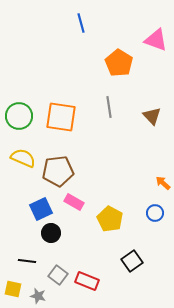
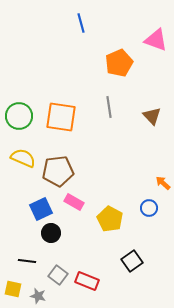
orange pentagon: rotated 16 degrees clockwise
blue circle: moved 6 px left, 5 px up
